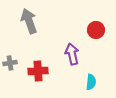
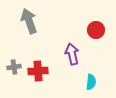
gray cross: moved 4 px right, 4 px down
